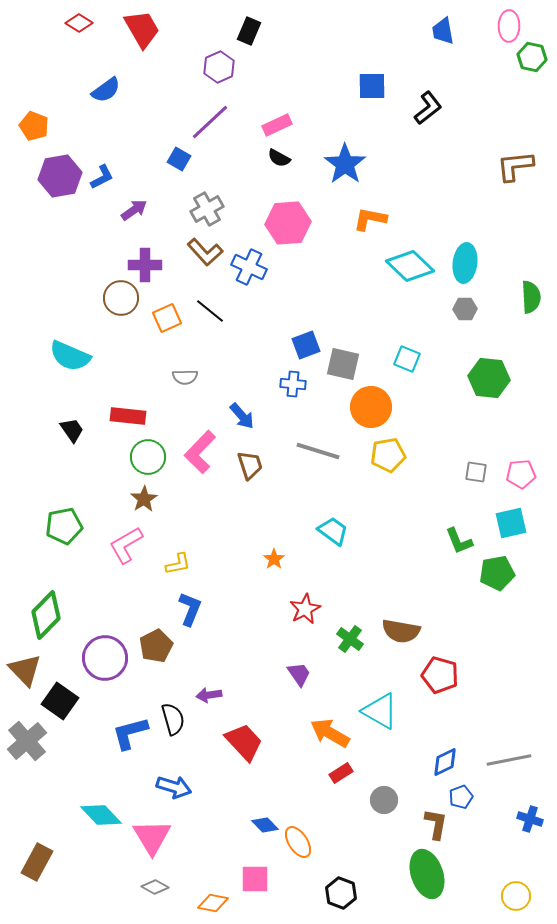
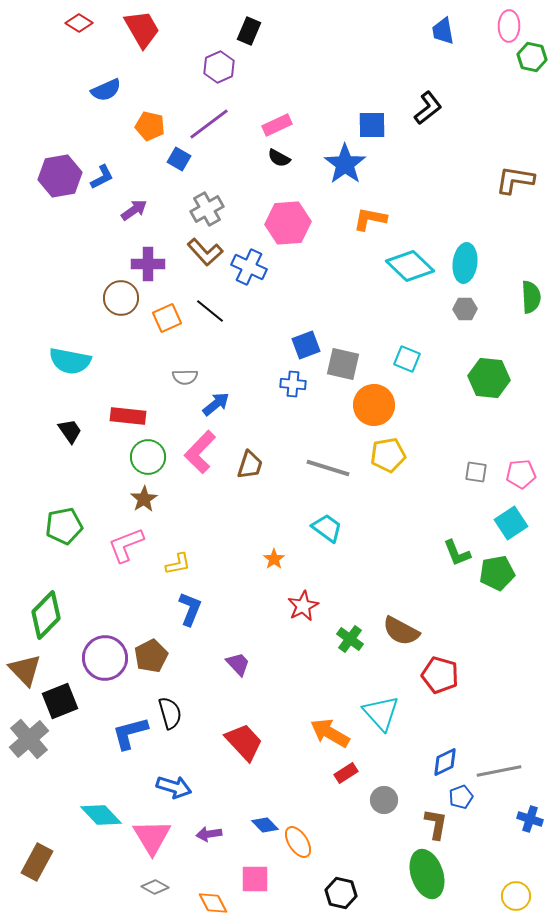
blue square at (372, 86): moved 39 px down
blue semicircle at (106, 90): rotated 12 degrees clockwise
purple line at (210, 122): moved 1 px left, 2 px down; rotated 6 degrees clockwise
orange pentagon at (34, 126): moved 116 px right; rotated 8 degrees counterclockwise
brown L-shape at (515, 166): moved 14 px down; rotated 15 degrees clockwise
purple cross at (145, 265): moved 3 px right, 1 px up
cyan semicircle at (70, 356): moved 5 px down; rotated 12 degrees counterclockwise
orange circle at (371, 407): moved 3 px right, 2 px up
blue arrow at (242, 416): moved 26 px left, 12 px up; rotated 88 degrees counterclockwise
black trapezoid at (72, 430): moved 2 px left, 1 px down
gray line at (318, 451): moved 10 px right, 17 px down
brown trapezoid at (250, 465): rotated 36 degrees clockwise
cyan square at (511, 523): rotated 20 degrees counterclockwise
cyan trapezoid at (333, 531): moved 6 px left, 3 px up
green L-shape at (459, 541): moved 2 px left, 12 px down
pink L-shape at (126, 545): rotated 9 degrees clockwise
red star at (305, 609): moved 2 px left, 3 px up
brown semicircle at (401, 631): rotated 18 degrees clockwise
brown pentagon at (156, 646): moved 5 px left, 10 px down
purple trapezoid at (299, 674): moved 61 px left, 10 px up; rotated 8 degrees counterclockwise
purple arrow at (209, 695): moved 139 px down
black square at (60, 701): rotated 33 degrees clockwise
cyan triangle at (380, 711): moved 1 px right, 2 px down; rotated 18 degrees clockwise
black semicircle at (173, 719): moved 3 px left, 6 px up
gray cross at (27, 741): moved 2 px right, 2 px up
gray line at (509, 760): moved 10 px left, 11 px down
red rectangle at (341, 773): moved 5 px right
black hexagon at (341, 893): rotated 8 degrees counterclockwise
orange diamond at (213, 903): rotated 52 degrees clockwise
